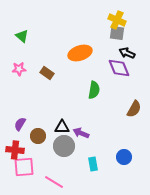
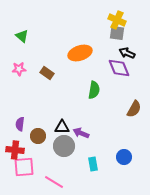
purple semicircle: rotated 24 degrees counterclockwise
